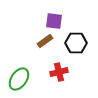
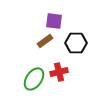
green ellipse: moved 15 px right
